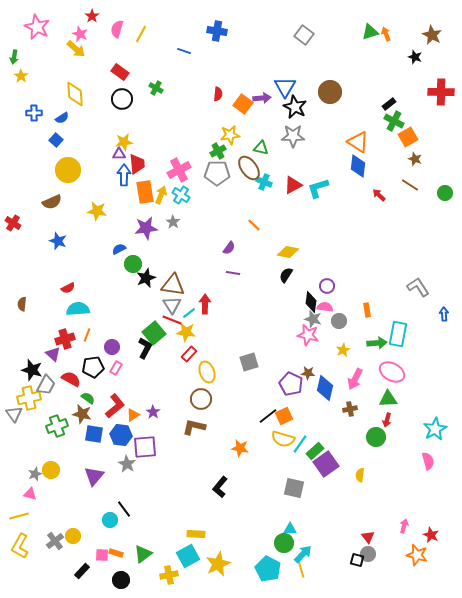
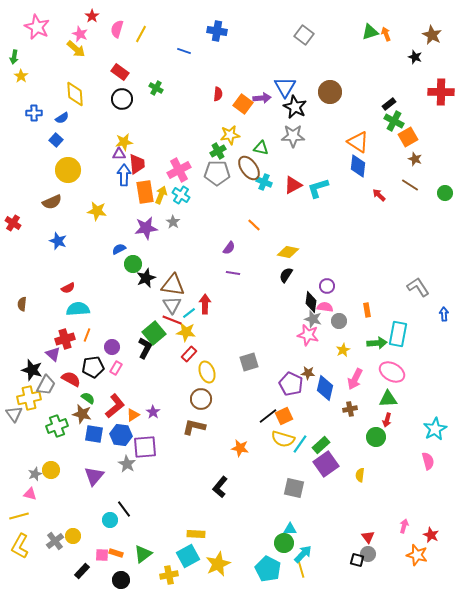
green rectangle at (315, 451): moved 6 px right, 6 px up
